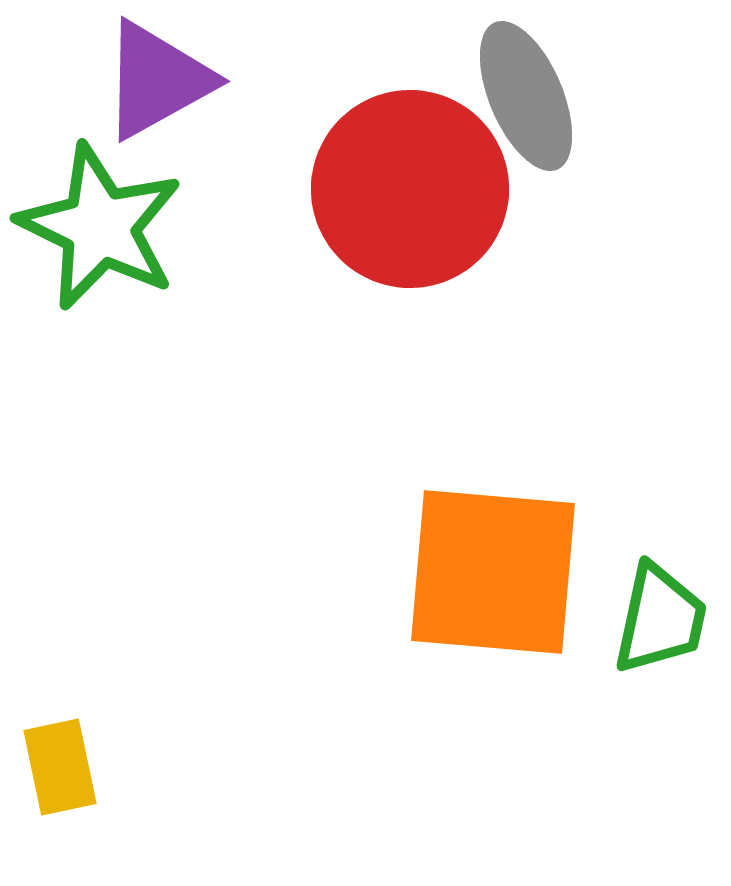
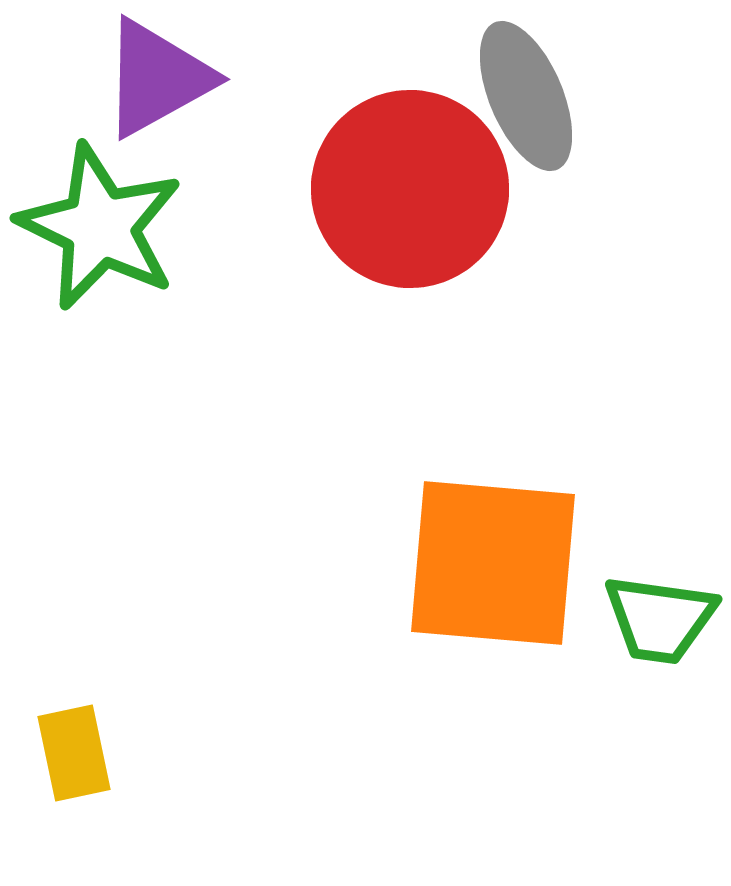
purple triangle: moved 2 px up
orange square: moved 9 px up
green trapezoid: rotated 86 degrees clockwise
yellow rectangle: moved 14 px right, 14 px up
